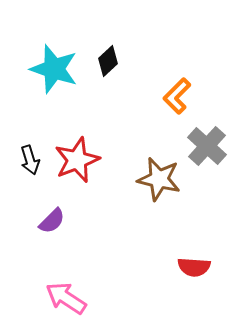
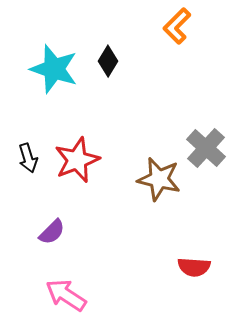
black diamond: rotated 16 degrees counterclockwise
orange L-shape: moved 70 px up
gray cross: moved 1 px left, 2 px down
black arrow: moved 2 px left, 2 px up
purple semicircle: moved 11 px down
pink arrow: moved 3 px up
